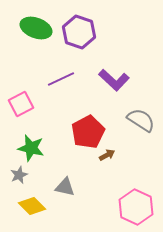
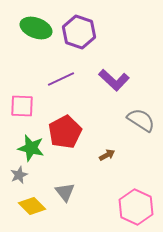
pink square: moved 1 px right, 2 px down; rotated 30 degrees clockwise
red pentagon: moved 23 px left
gray triangle: moved 5 px down; rotated 40 degrees clockwise
